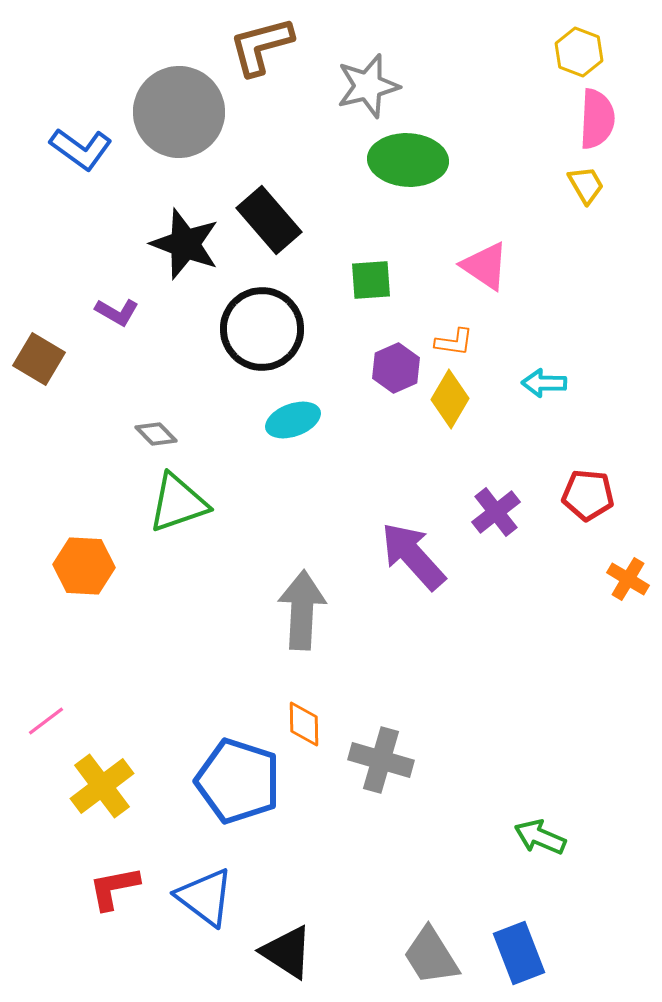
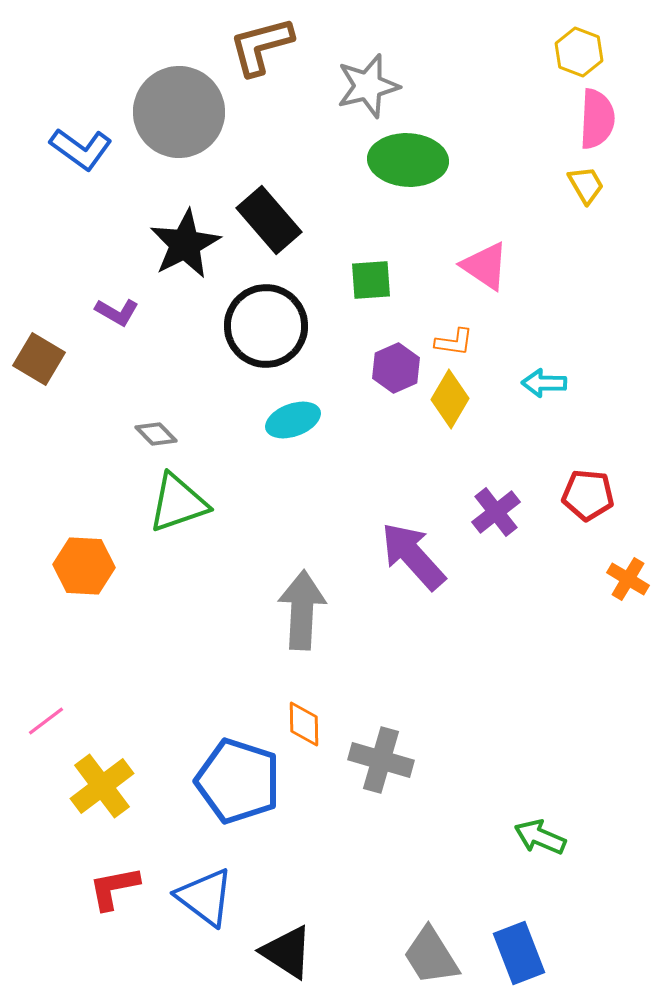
black star: rotated 24 degrees clockwise
black circle: moved 4 px right, 3 px up
